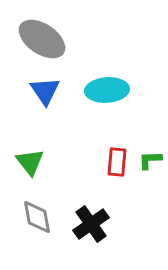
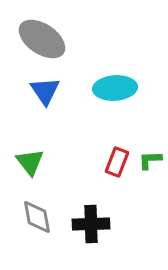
cyan ellipse: moved 8 px right, 2 px up
red rectangle: rotated 16 degrees clockwise
black cross: rotated 33 degrees clockwise
